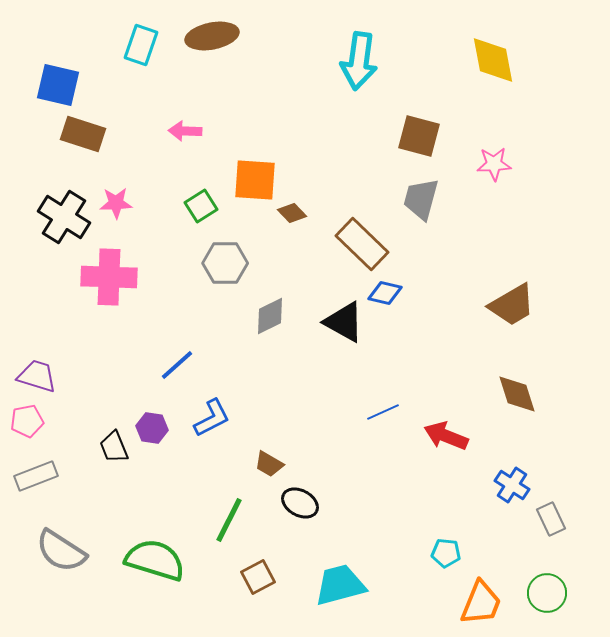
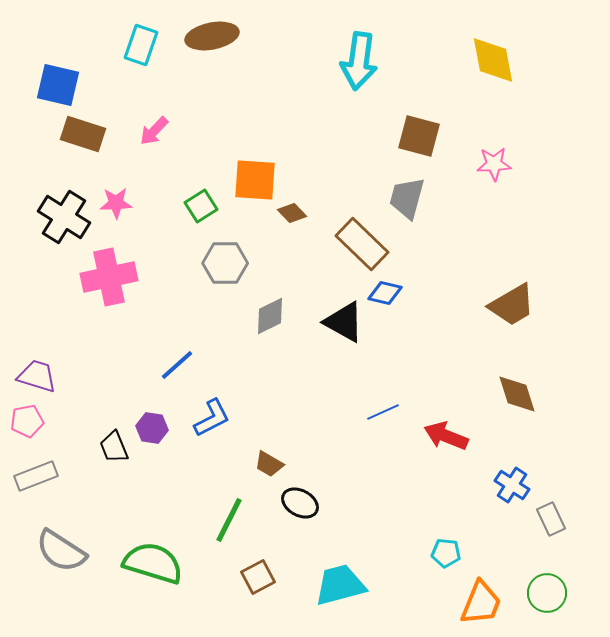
pink arrow at (185, 131): moved 31 px left; rotated 48 degrees counterclockwise
gray trapezoid at (421, 199): moved 14 px left, 1 px up
pink cross at (109, 277): rotated 14 degrees counterclockwise
green semicircle at (155, 560): moved 2 px left, 3 px down
